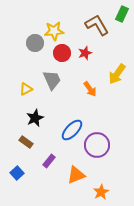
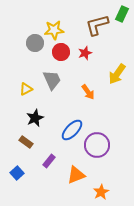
brown L-shape: rotated 75 degrees counterclockwise
yellow star: moved 1 px up
red circle: moved 1 px left, 1 px up
orange arrow: moved 2 px left, 3 px down
